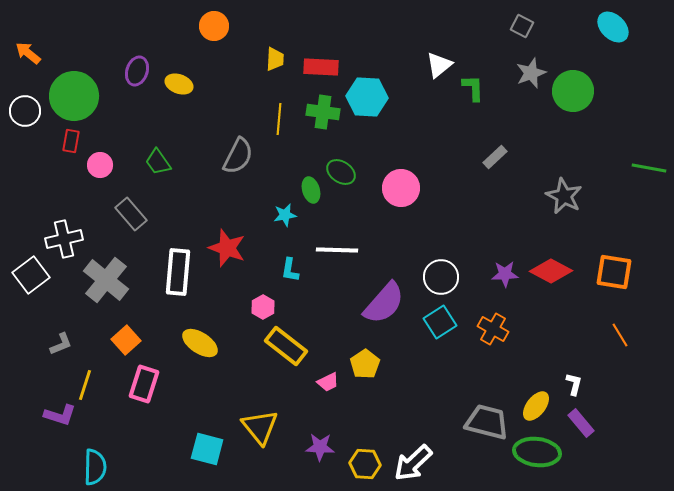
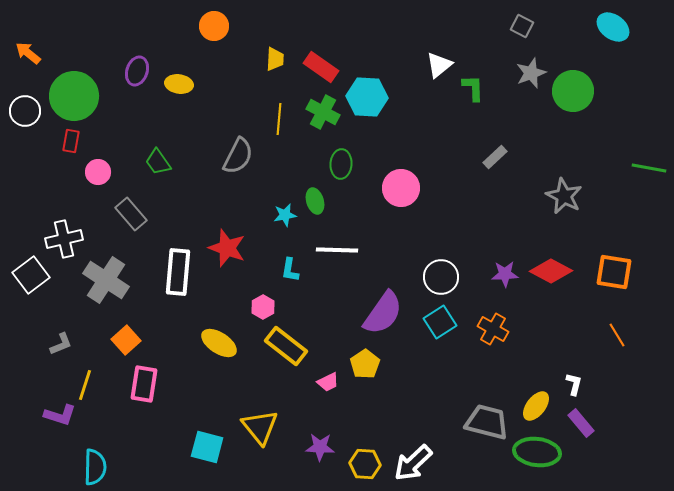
cyan ellipse at (613, 27): rotated 8 degrees counterclockwise
red rectangle at (321, 67): rotated 32 degrees clockwise
yellow ellipse at (179, 84): rotated 12 degrees counterclockwise
green cross at (323, 112): rotated 20 degrees clockwise
pink circle at (100, 165): moved 2 px left, 7 px down
green ellipse at (341, 172): moved 8 px up; rotated 60 degrees clockwise
green ellipse at (311, 190): moved 4 px right, 11 px down
gray cross at (106, 280): rotated 6 degrees counterclockwise
purple semicircle at (384, 303): moved 1 px left, 10 px down; rotated 6 degrees counterclockwise
orange line at (620, 335): moved 3 px left
yellow ellipse at (200, 343): moved 19 px right
pink rectangle at (144, 384): rotated 9 degrees counterclockwise
cyan square at (207, 449): moved 2 px up
